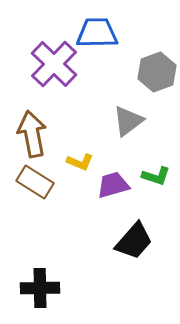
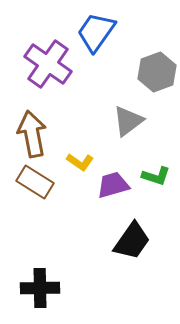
blue trapezoid: moved 1 px left, 1 px up; rotated 54 degrees counterclockwise
purple cross: moved 6 px left; rotated 9 degrees counterclockwise
yellow L-shape: rotated 12 degrees clockwise
black trapezoid: moved 2 px left; rotated 6 degrees counterclockwise
